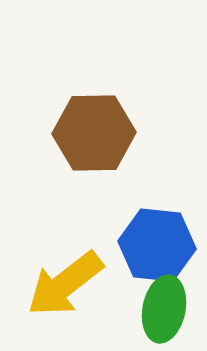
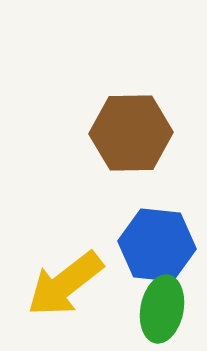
brown hexagon: moved 37 px right
green ellipse: moved 2 px left
